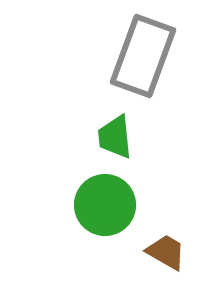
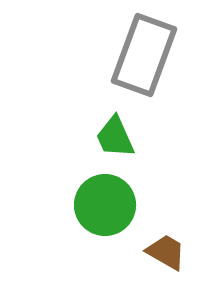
gray rectangle: moved 1 px right, 1 px up
green trapezoid: rotated 18 degrees counterclockwise
